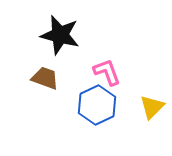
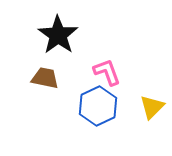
black star: moved 2 px left; rotated 21 degrees clockwise
brown trapezoid: rotated 8 degrees counterclockwise
blue hexagon: moved 1 px right, 1 px down
